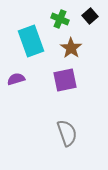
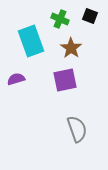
black square: rotated 28 degrees counterclockwise
gray semicircle: moved 10 px right, 4 px up
